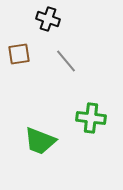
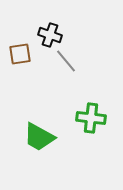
black cross: moved 2 px right, 16 px down
brown square: moved 1 px right
green trapezoid: moved 1 px left, 4 px up; rotated 8 degrees clockwise
